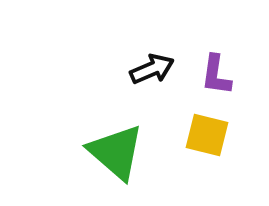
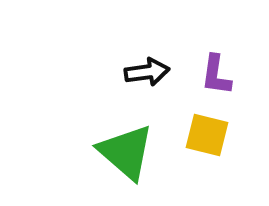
black arrow: moved 5 px left, 3 px down; rotated 15 degrees clockwise
green triangle: moved 10 px right
